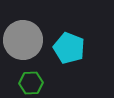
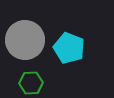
gray circle: moved 2 px right
